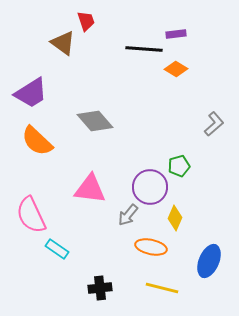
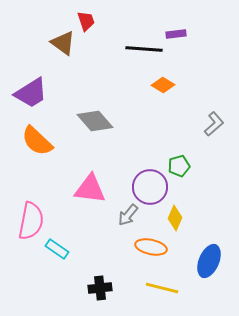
orange diamond: moved 13 px left, 16 px down
pink semicircle: moved 6 px down; rotated 144 degrees counterclockwise
